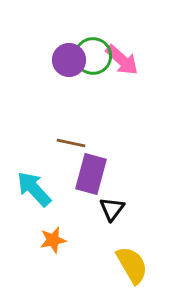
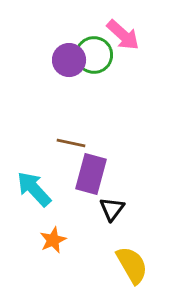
green circle: moved 1 px right, 1 px up
pink arrow: moved 1 px right, 25 px up
orange star: rotated 12 degrees counterclockwise
